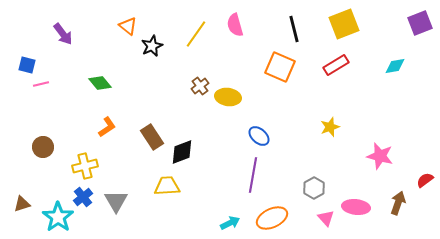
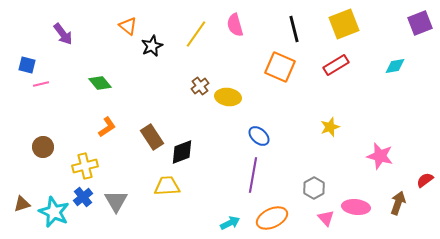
cyan star: moved 4 px left, 5 px up; rotated 12 degrees counterclockwise
